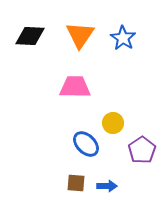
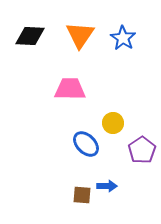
pink trapezoid: moved 5 px left, 2 px down
brown square: moved 6 px right, 12 px down
